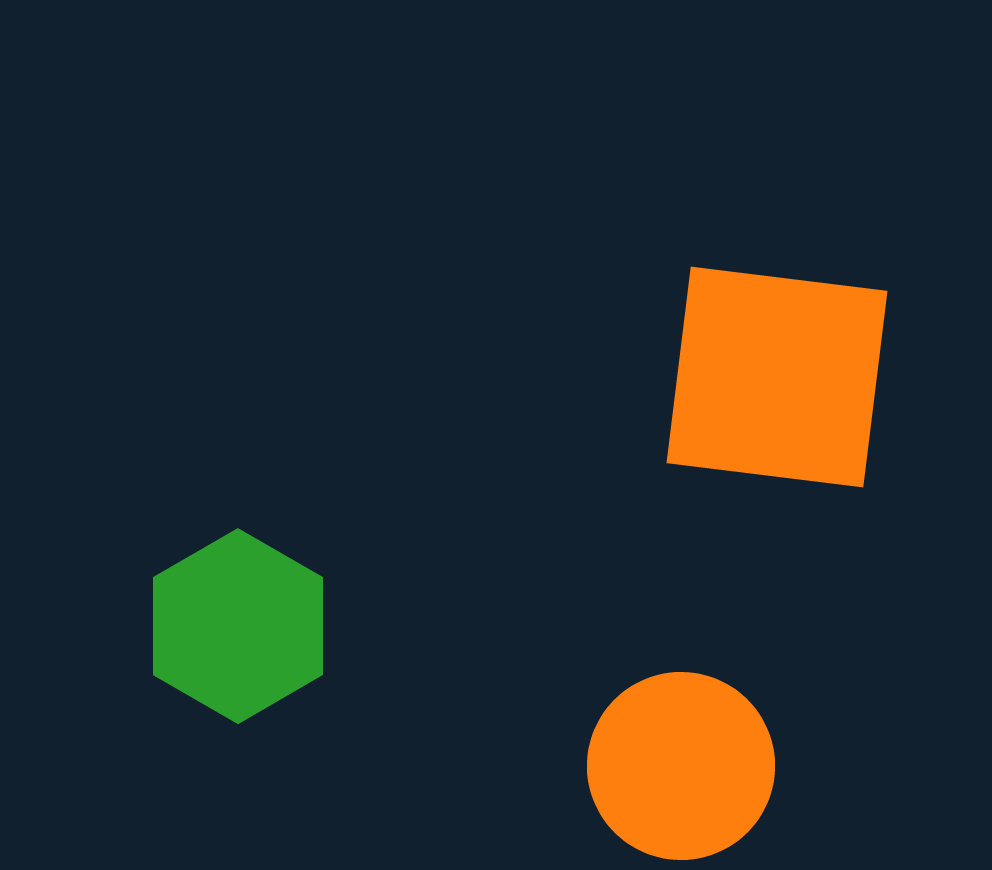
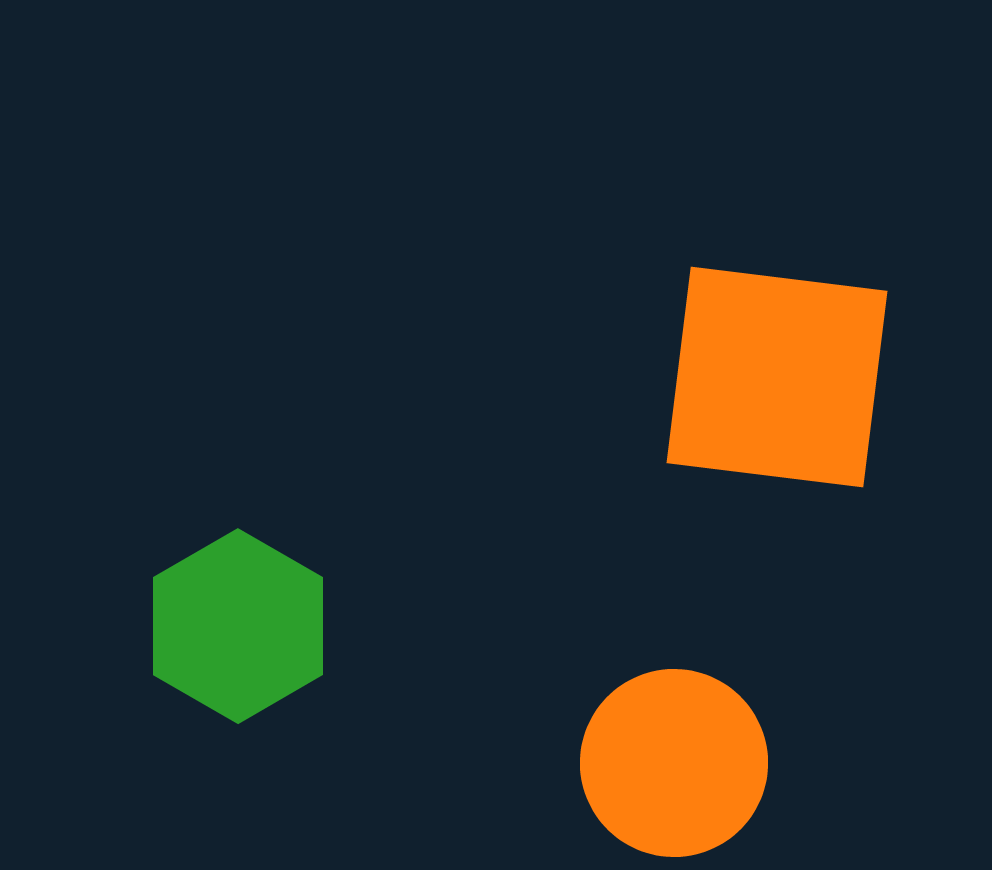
orange circle: moved 7 px left, 3 px up
